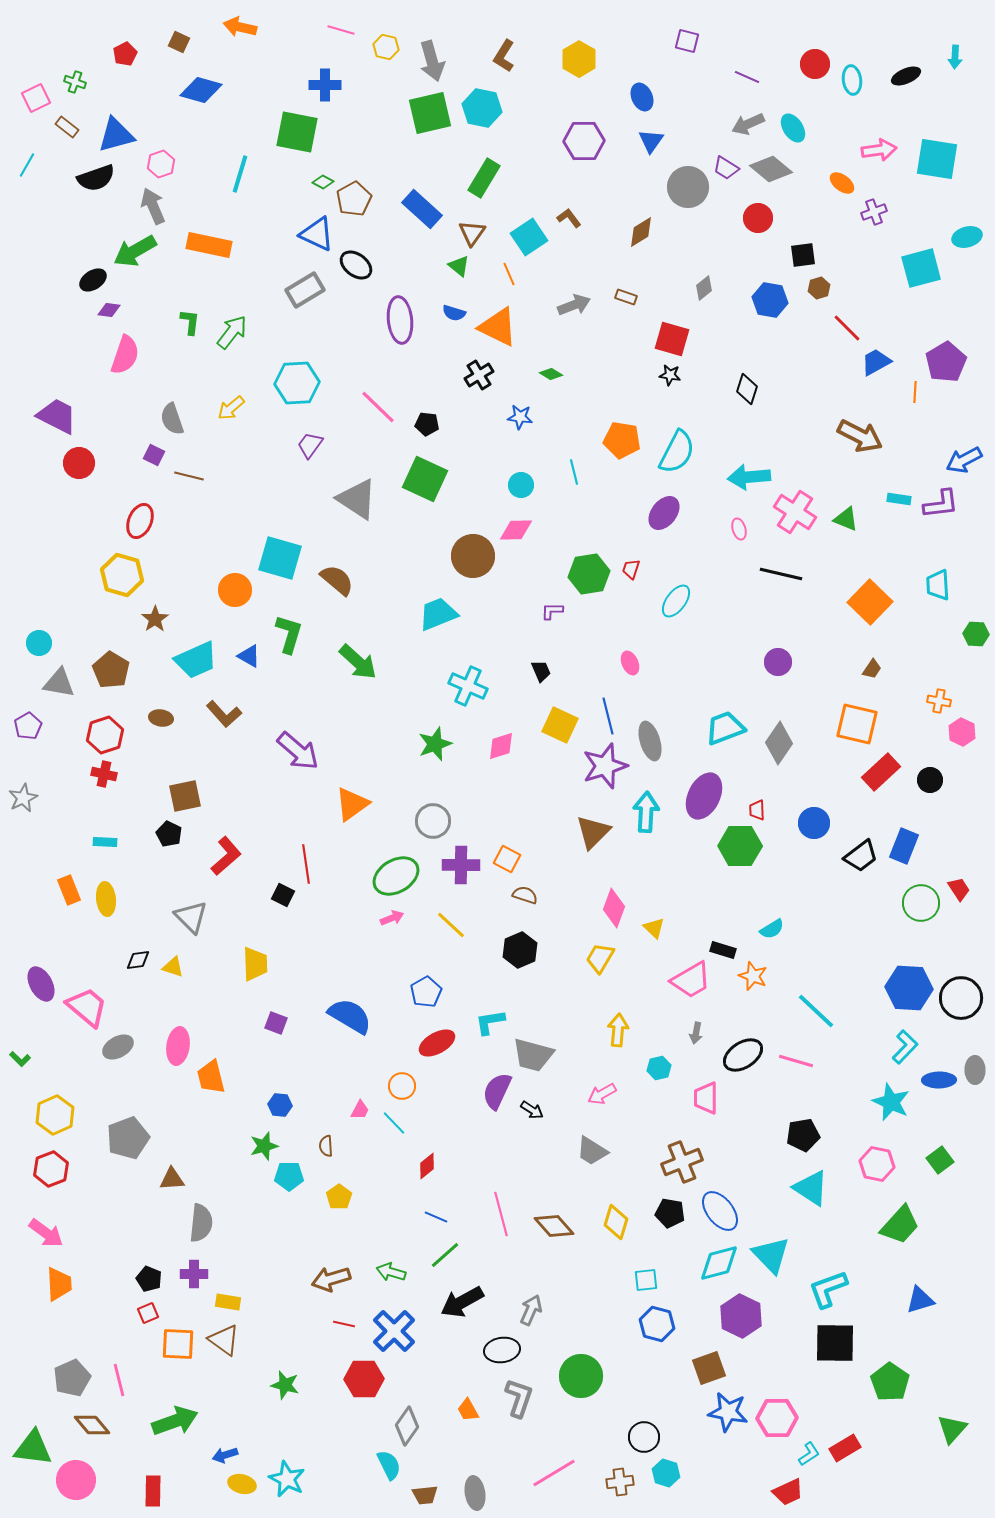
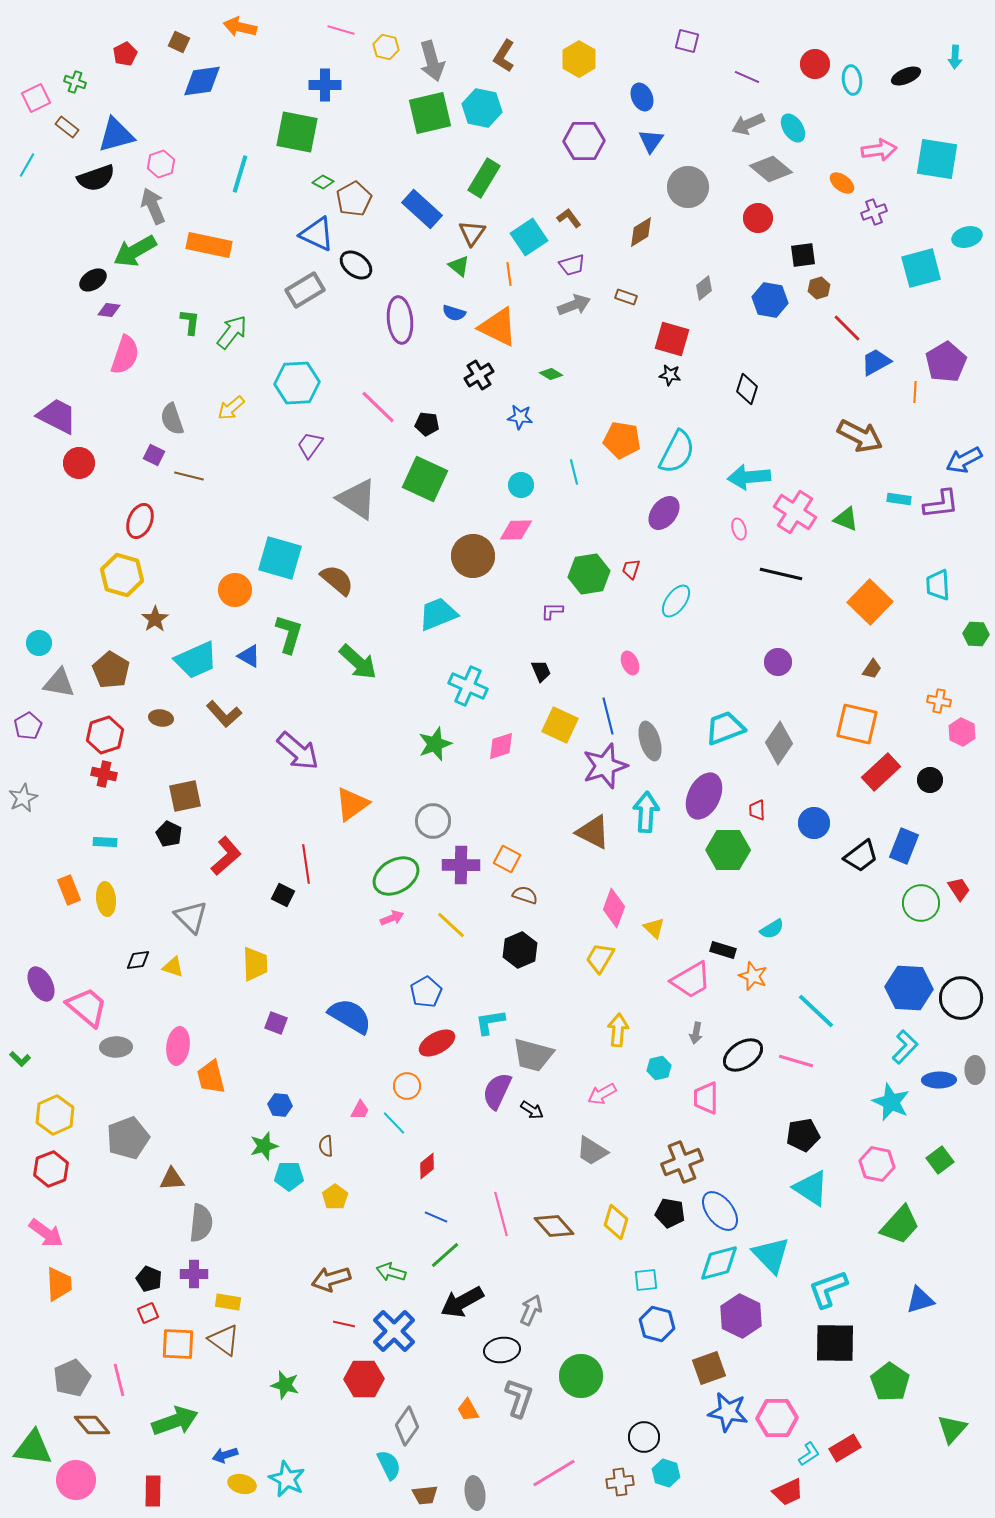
blue diamond at (201, 90): moved 1 px right, 9 px up; rotated 24 degrees counterclockwise
purple trapezoid at (726, 168): moved 154 px left, 97 px down; rotated 48 degrees counterclockwise
orange line at (509, 274): rotated 15 degrees clockwise
brown triangle at (593, 832): rotated 48 degrees counterclockwise
green hexagon at (740, 846): moved 12 px left, 4 px down
gray ellipse at (118, 1047): moved 2 px left; rotated 28 degrees clockwise
orange circle at (402, 1086): moved 5 px right
yellow pentagon at (339, 1197): moved 4 px left
